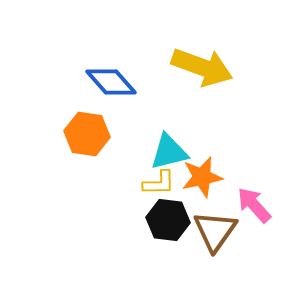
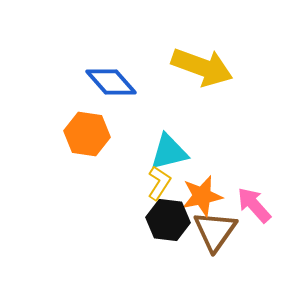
orange star: moved 19 px down
yellow L-shape: rotated 56 degrees counterclockwise
